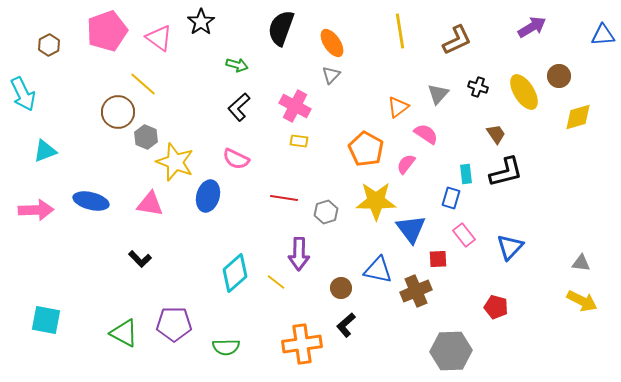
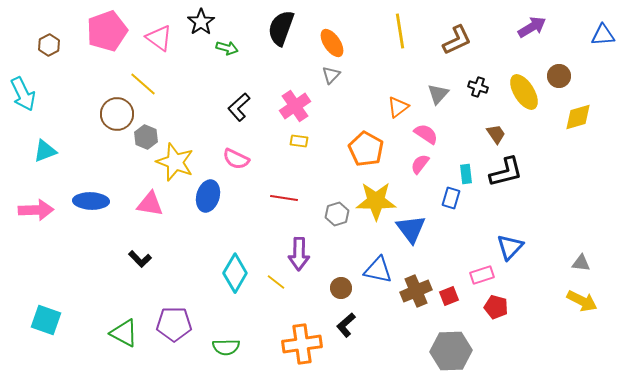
green arrow at (237, 65): moved 10 px left, 17 px up
pink cross at (295, 106): rotated 28 degrees clockwise
brown circle at (118, 112): moved 1 px left, 2 px down
pink semicircle at (406, 164): moved 14 px right
blue ellipse at (91, 201): rotated 12 degrees counterclockwise
gray hexagon at (326, 212): moved 11 px right, 2 px down
pink rectangle at (464, 235): moved 18 px right, 40 px down; rotated 70 degrees counterclockwise
red square at (438, 259): moved 11 px right, 37 px down; rotated 18 degrees counterclockwise
cyan diamond at (235, 273): rotated 18 degrees counterclockwise
cyan square at (46, 320): rotated 8 degrees clockwise
